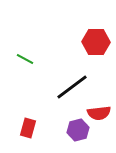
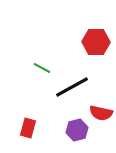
green line: moved 17 px right, 9 px down
black line: rotated 8 degrees clockwise
red semicircle: moved 2 px right; rotated 20 degrees clockwise
purple hexagon: moved 1 px left
